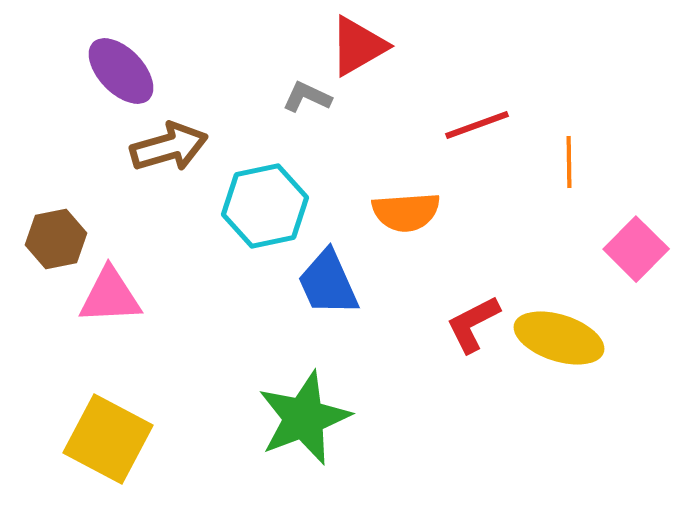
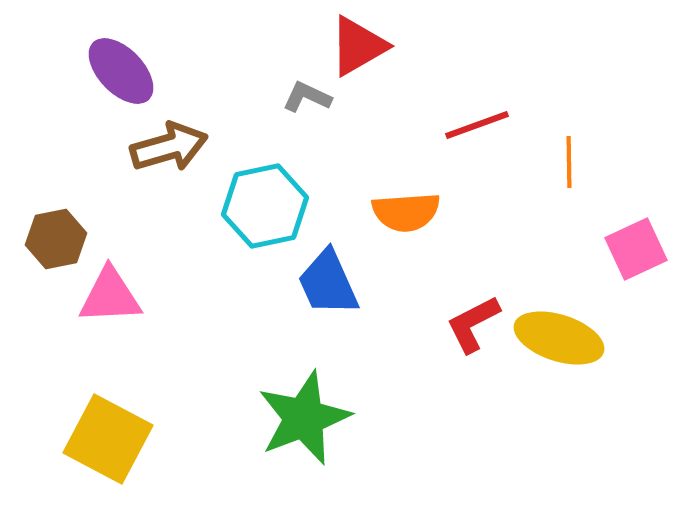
pink square: rotated 20 degrees clockwise
